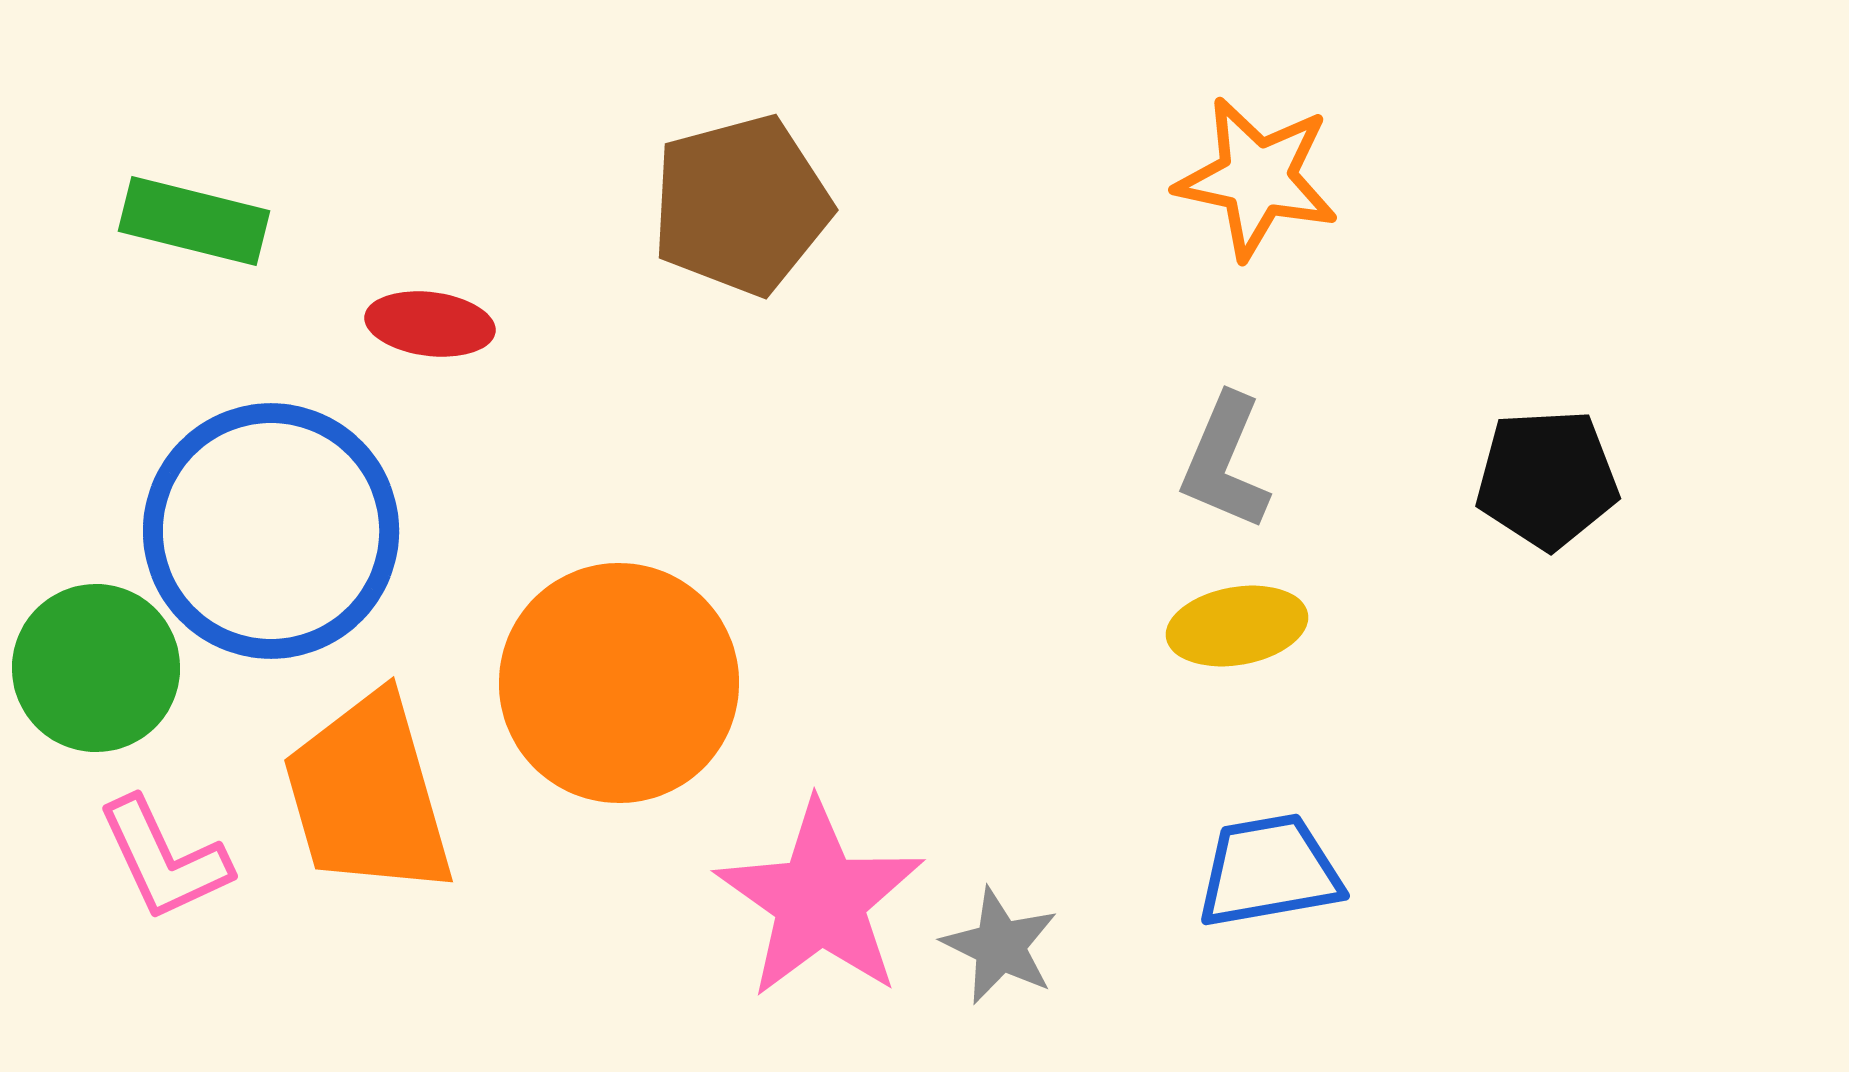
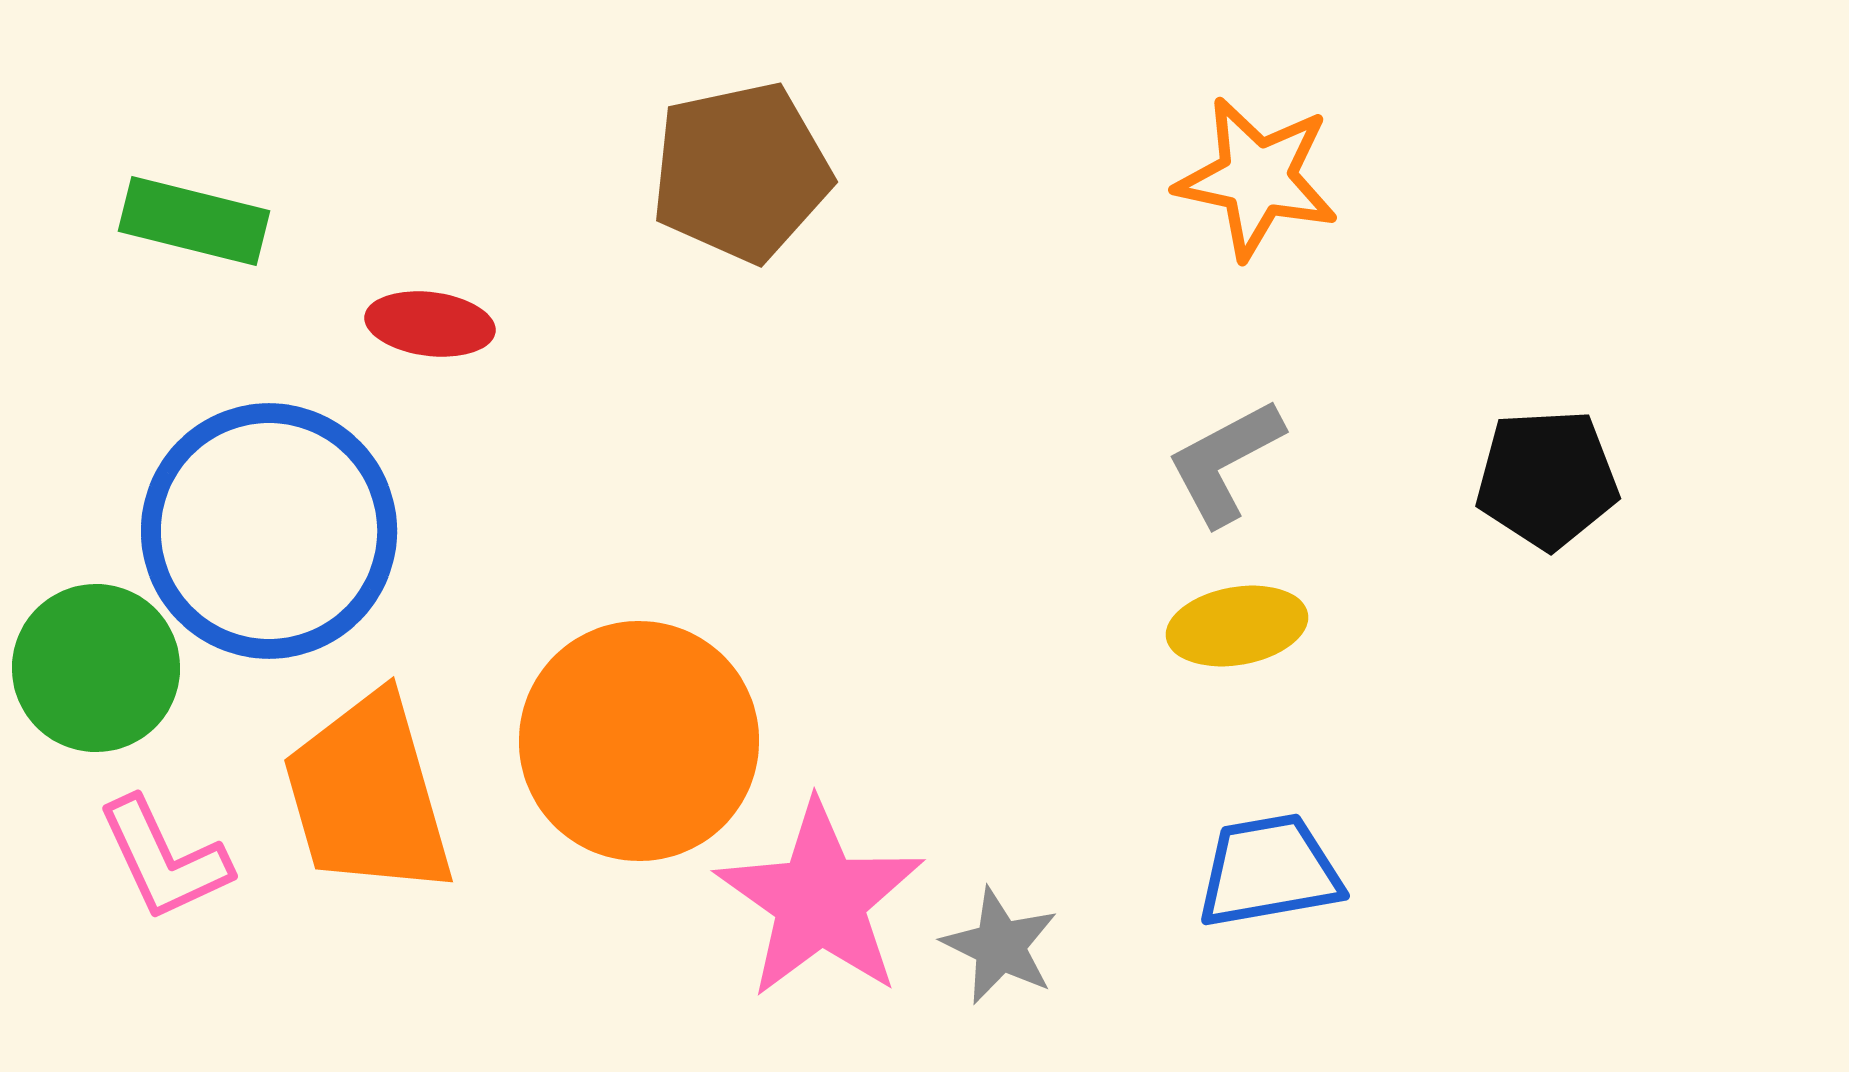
brown pentagon: moved 33 px up; rotated 3 degrees clockwise
gray L-shape: rotated 39 degrees clockwise
blue circle: moved 2 px left
orange circle: moved 20 px right, 58 px down
